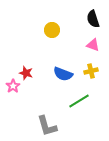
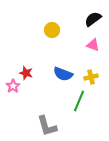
black semicircle: rotated 72 degrees clockwise
yellow cross: moved 6 px down
green line: rotated 35 degrees counterclockwise
